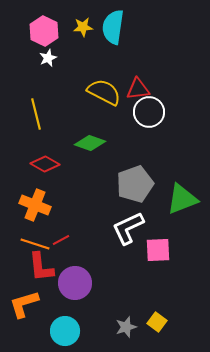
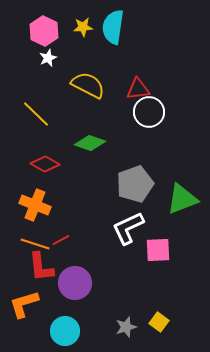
yellow semicircle: moved 16 px left, 7 px up
yellow line: rotated 32 degrees counterclockwise
yellow square: moved 2 px right
